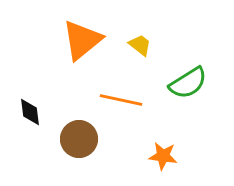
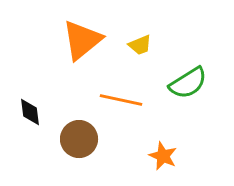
yellow trapezoid: rotated 120 degrees clockwise
orange star: rotated 16 degrees clockwise
